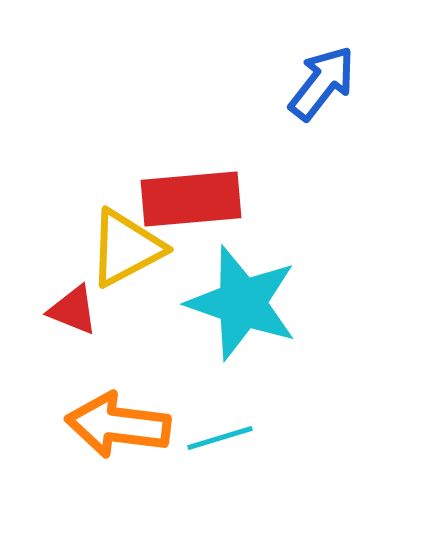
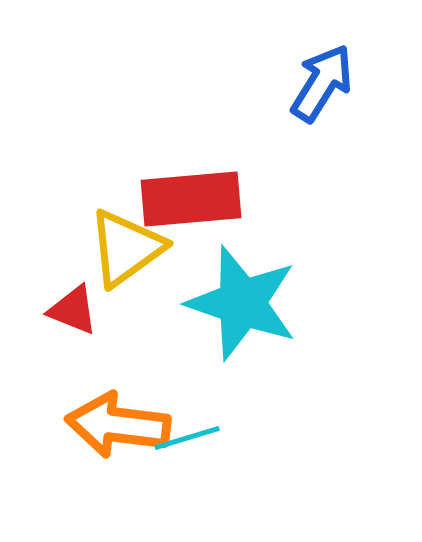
blue arrow: rotated 6 degrees counterclockwise
yellow triangle: rotated 8 degrees counterclockwise
cyan line: moved 33 px left
